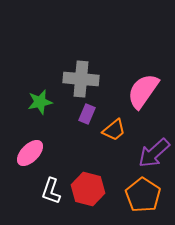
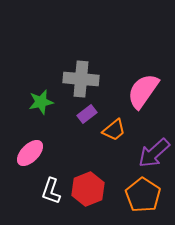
green star: moved 1 px right
purple rectangle: rotated 30 degrees clockwise
red hexagon: rotated 24 degrees clockwise
